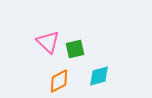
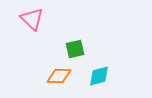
pink triangle: moved 16 px left, 23 px up
orange diamond: moved 5 px up; rotated 30 degrees clockwise
